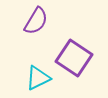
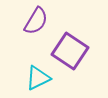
purple square: moved 4 px left, 7 px up
